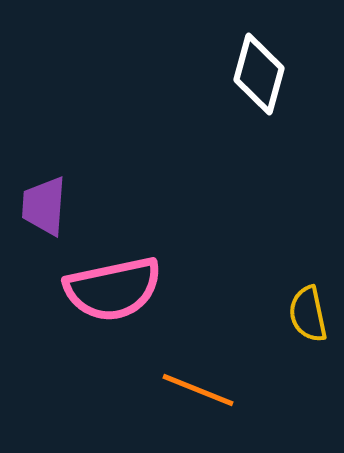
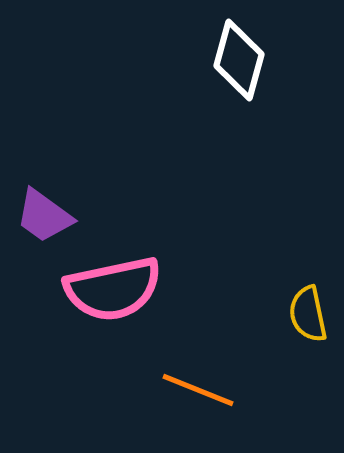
white diamond: moved 20 px left, 14 px up
purple trapezoid: moved 10 px down; rotated 58 degrees counterclockwise
